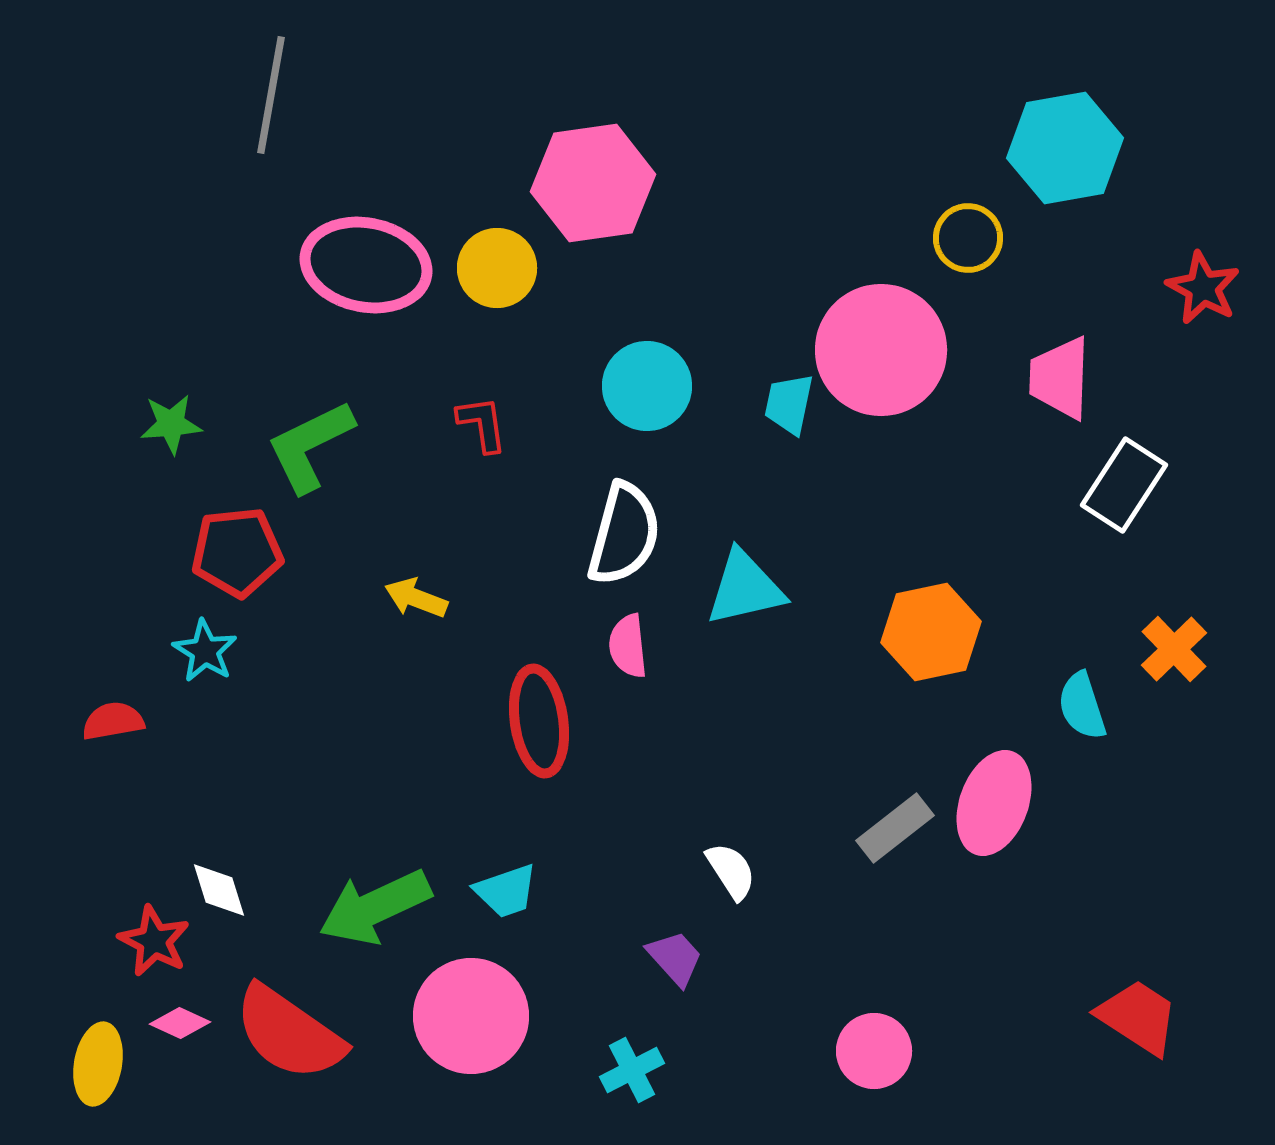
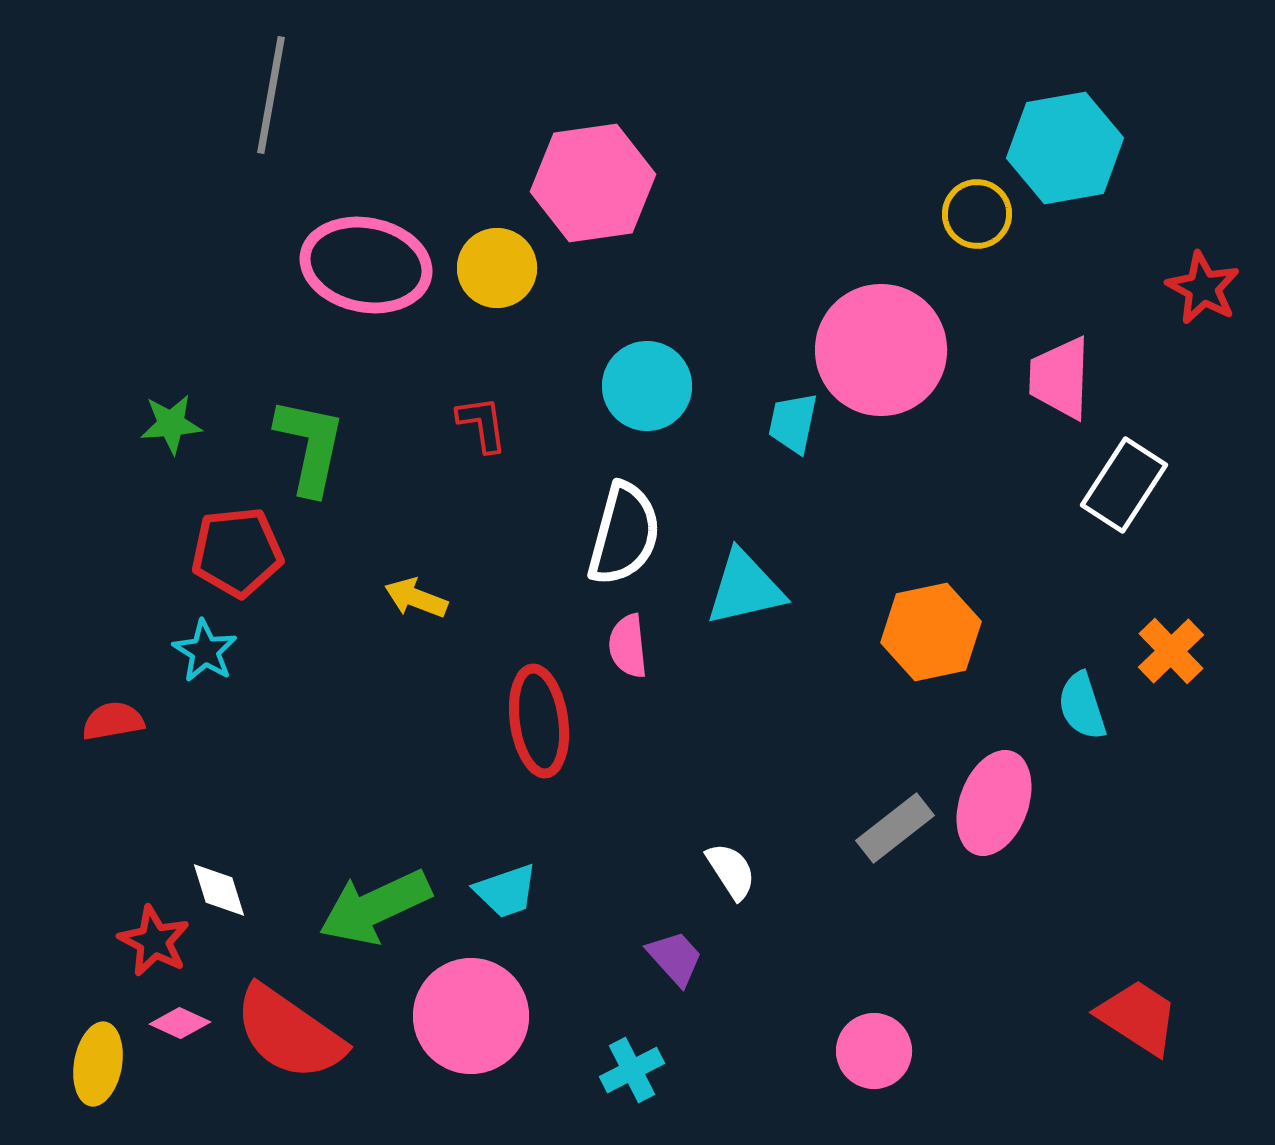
yellow circle at (968, 238): moved 9 px right, 24 px up
cyan trapezoid at (789, 404): moved 4 px right, 19 px down
green L-shape at (310, 446): rotated 128 degrees clockwise
orange cross at (1174, 649): moved 3 px left, 2 px down
